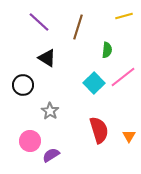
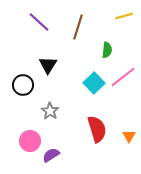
black triangle: moved 1 px right, 7 px down; rotated 30 degrees clockwise
red semicircle: moved 2 px left, 1 px up
